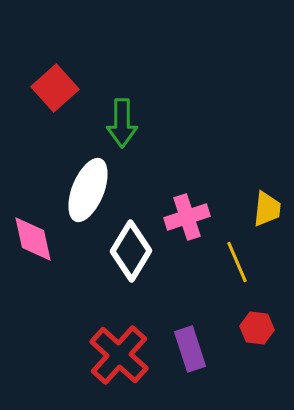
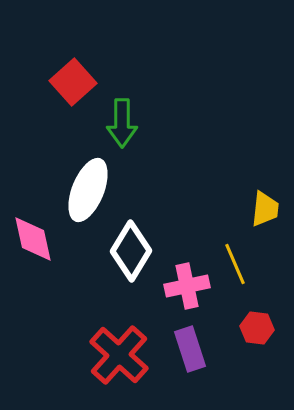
red square: moved 18 px right, 6 px up
yellow trapezoid: moved 2 px left
pink cross: moved 69 px down; rotated 6 degrees clockwise
yellow line: moved 2 px left, 2 px down
